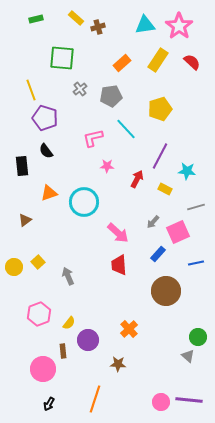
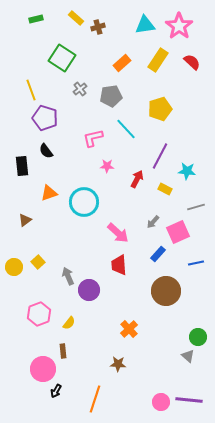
green square at (62, 58): rotated 28 degrees clockwise
purple circle at (88, 340): moved 1 px right, 50 px up
black arrow at (49, 404): moved 7 px right, 13 px up
